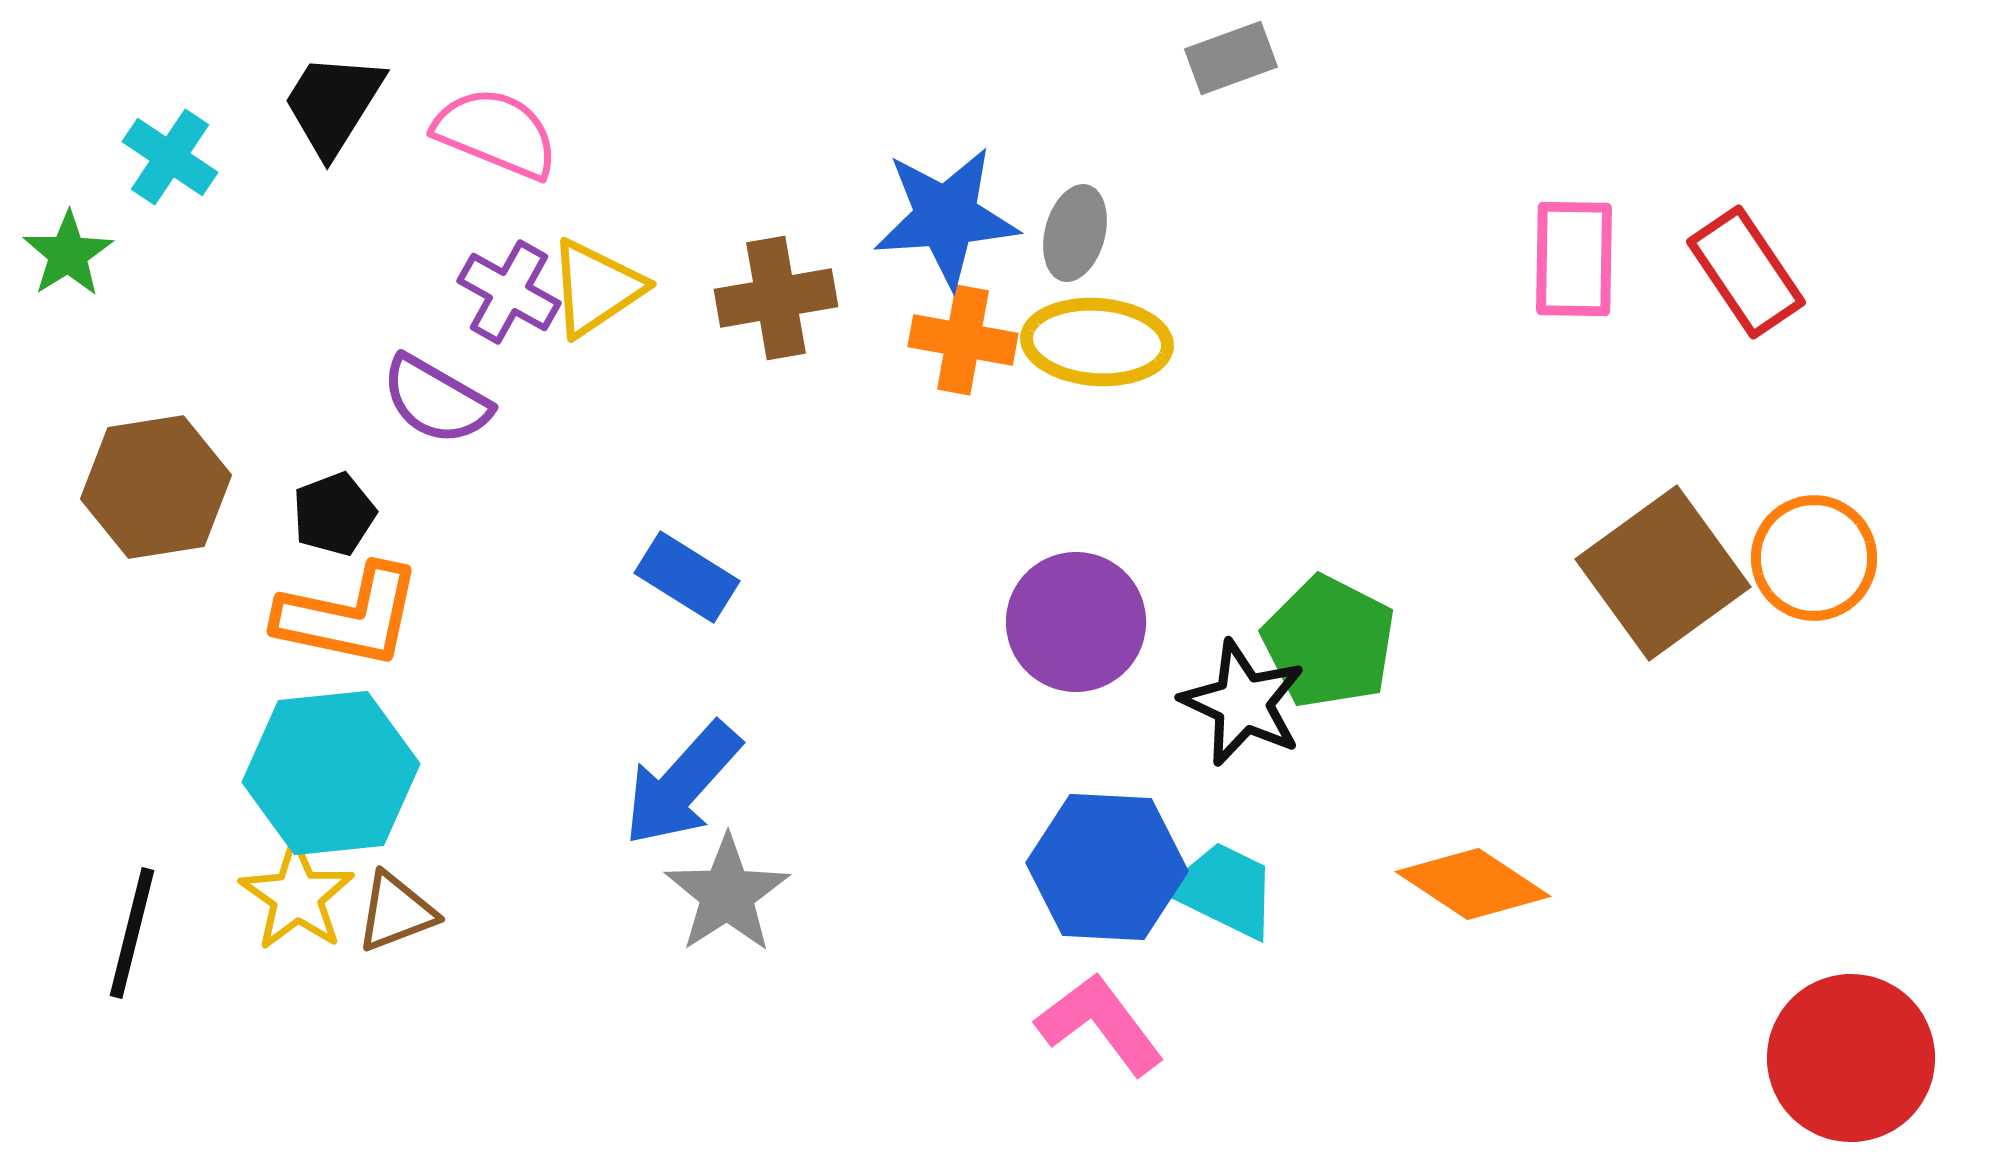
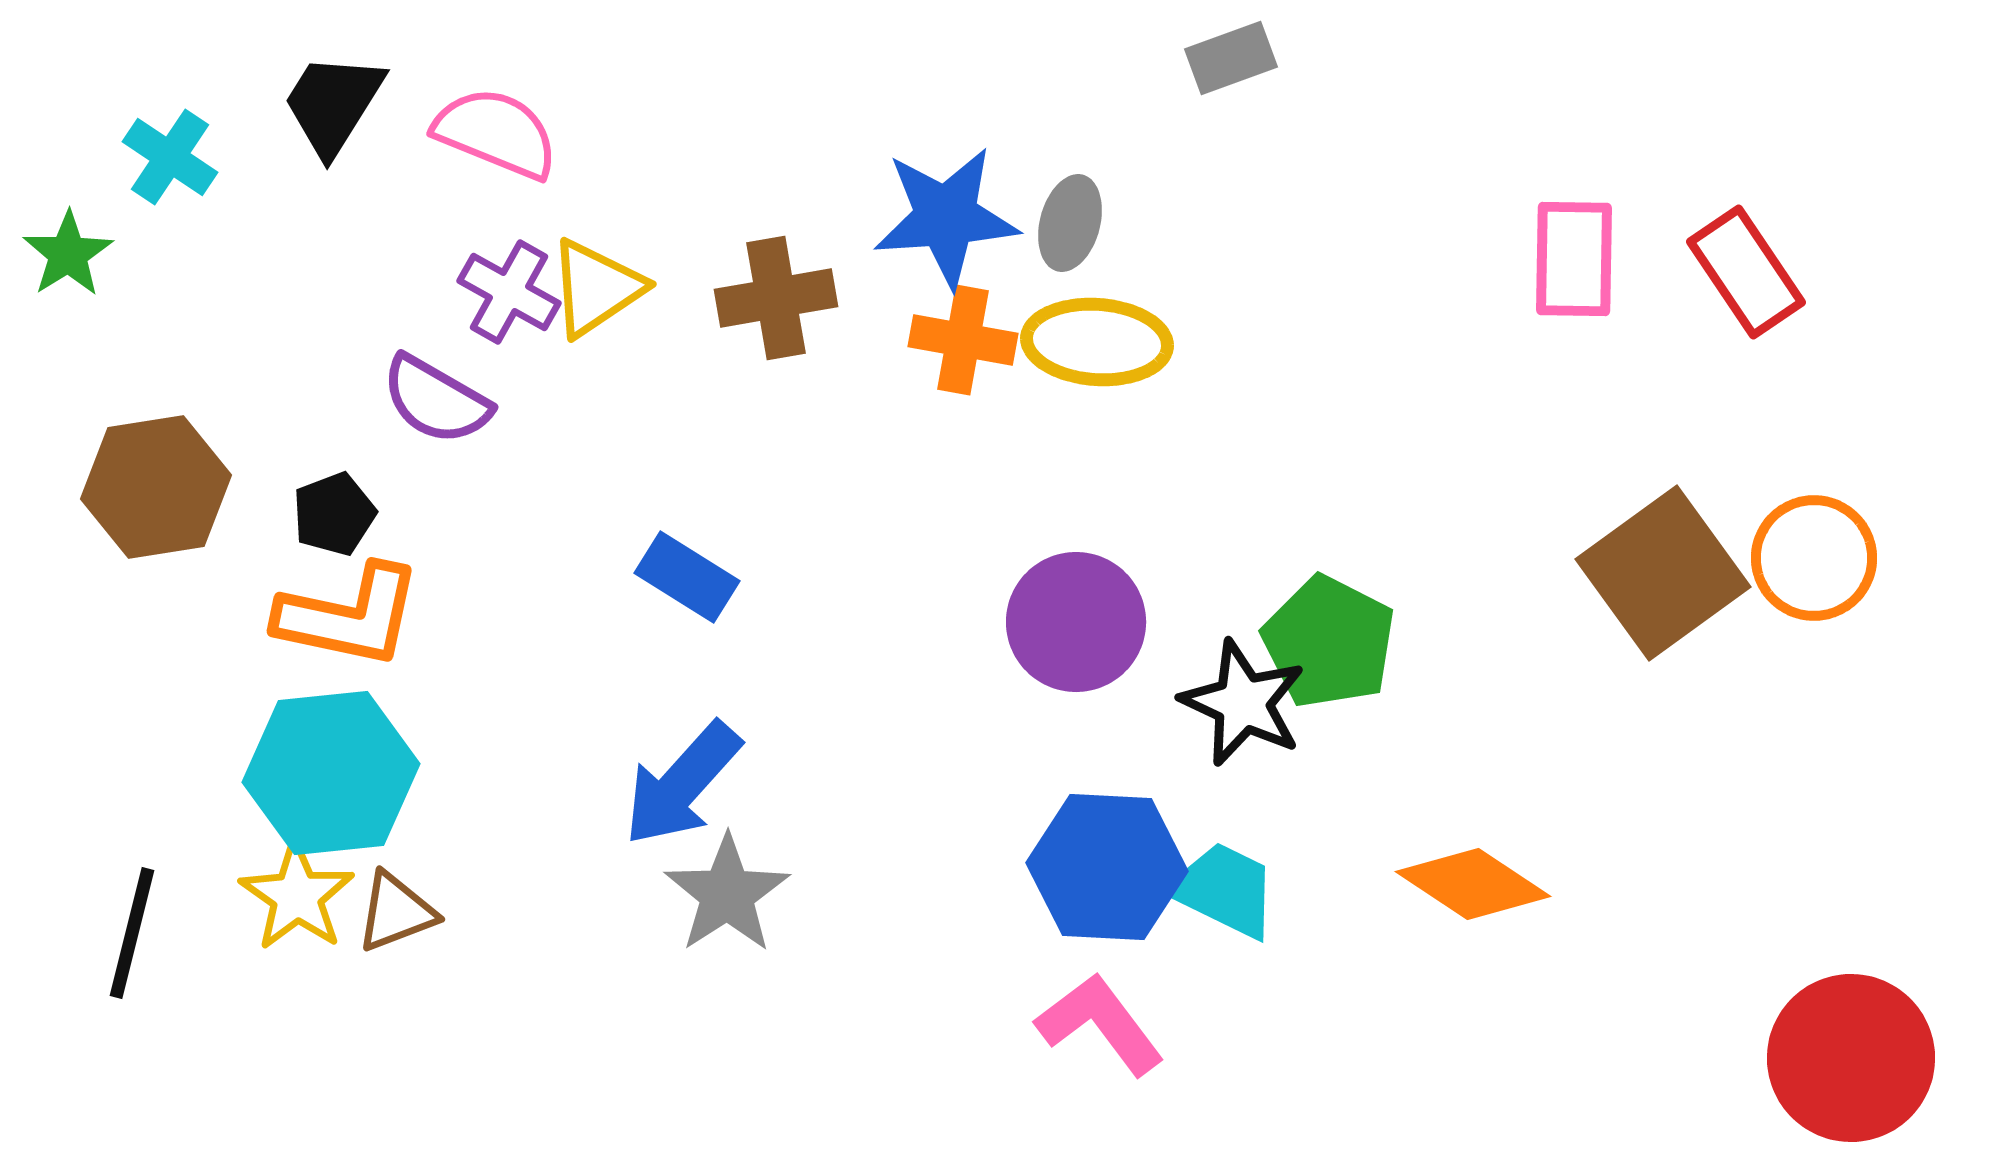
gray ellipse: moved 5 px left, 10 px up
